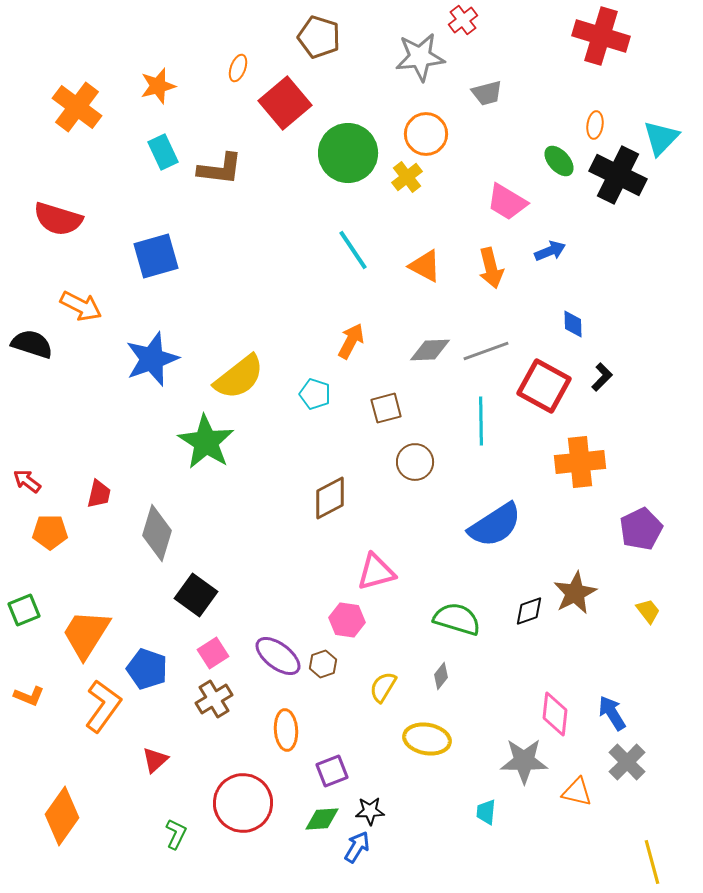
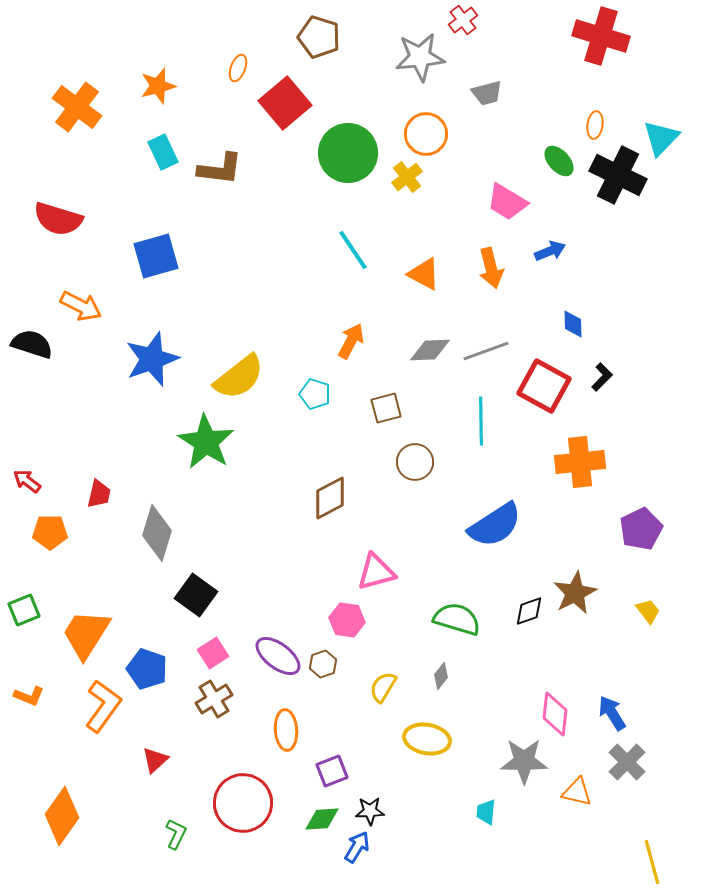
orange triangle at (425, 266): moved 1 px left, 8 px down
